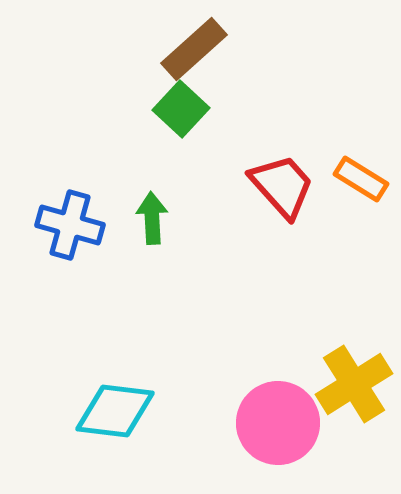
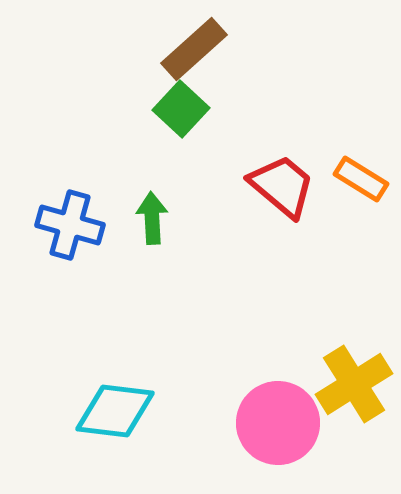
red trapezoid: rotated 8 degrees counterclockwise
